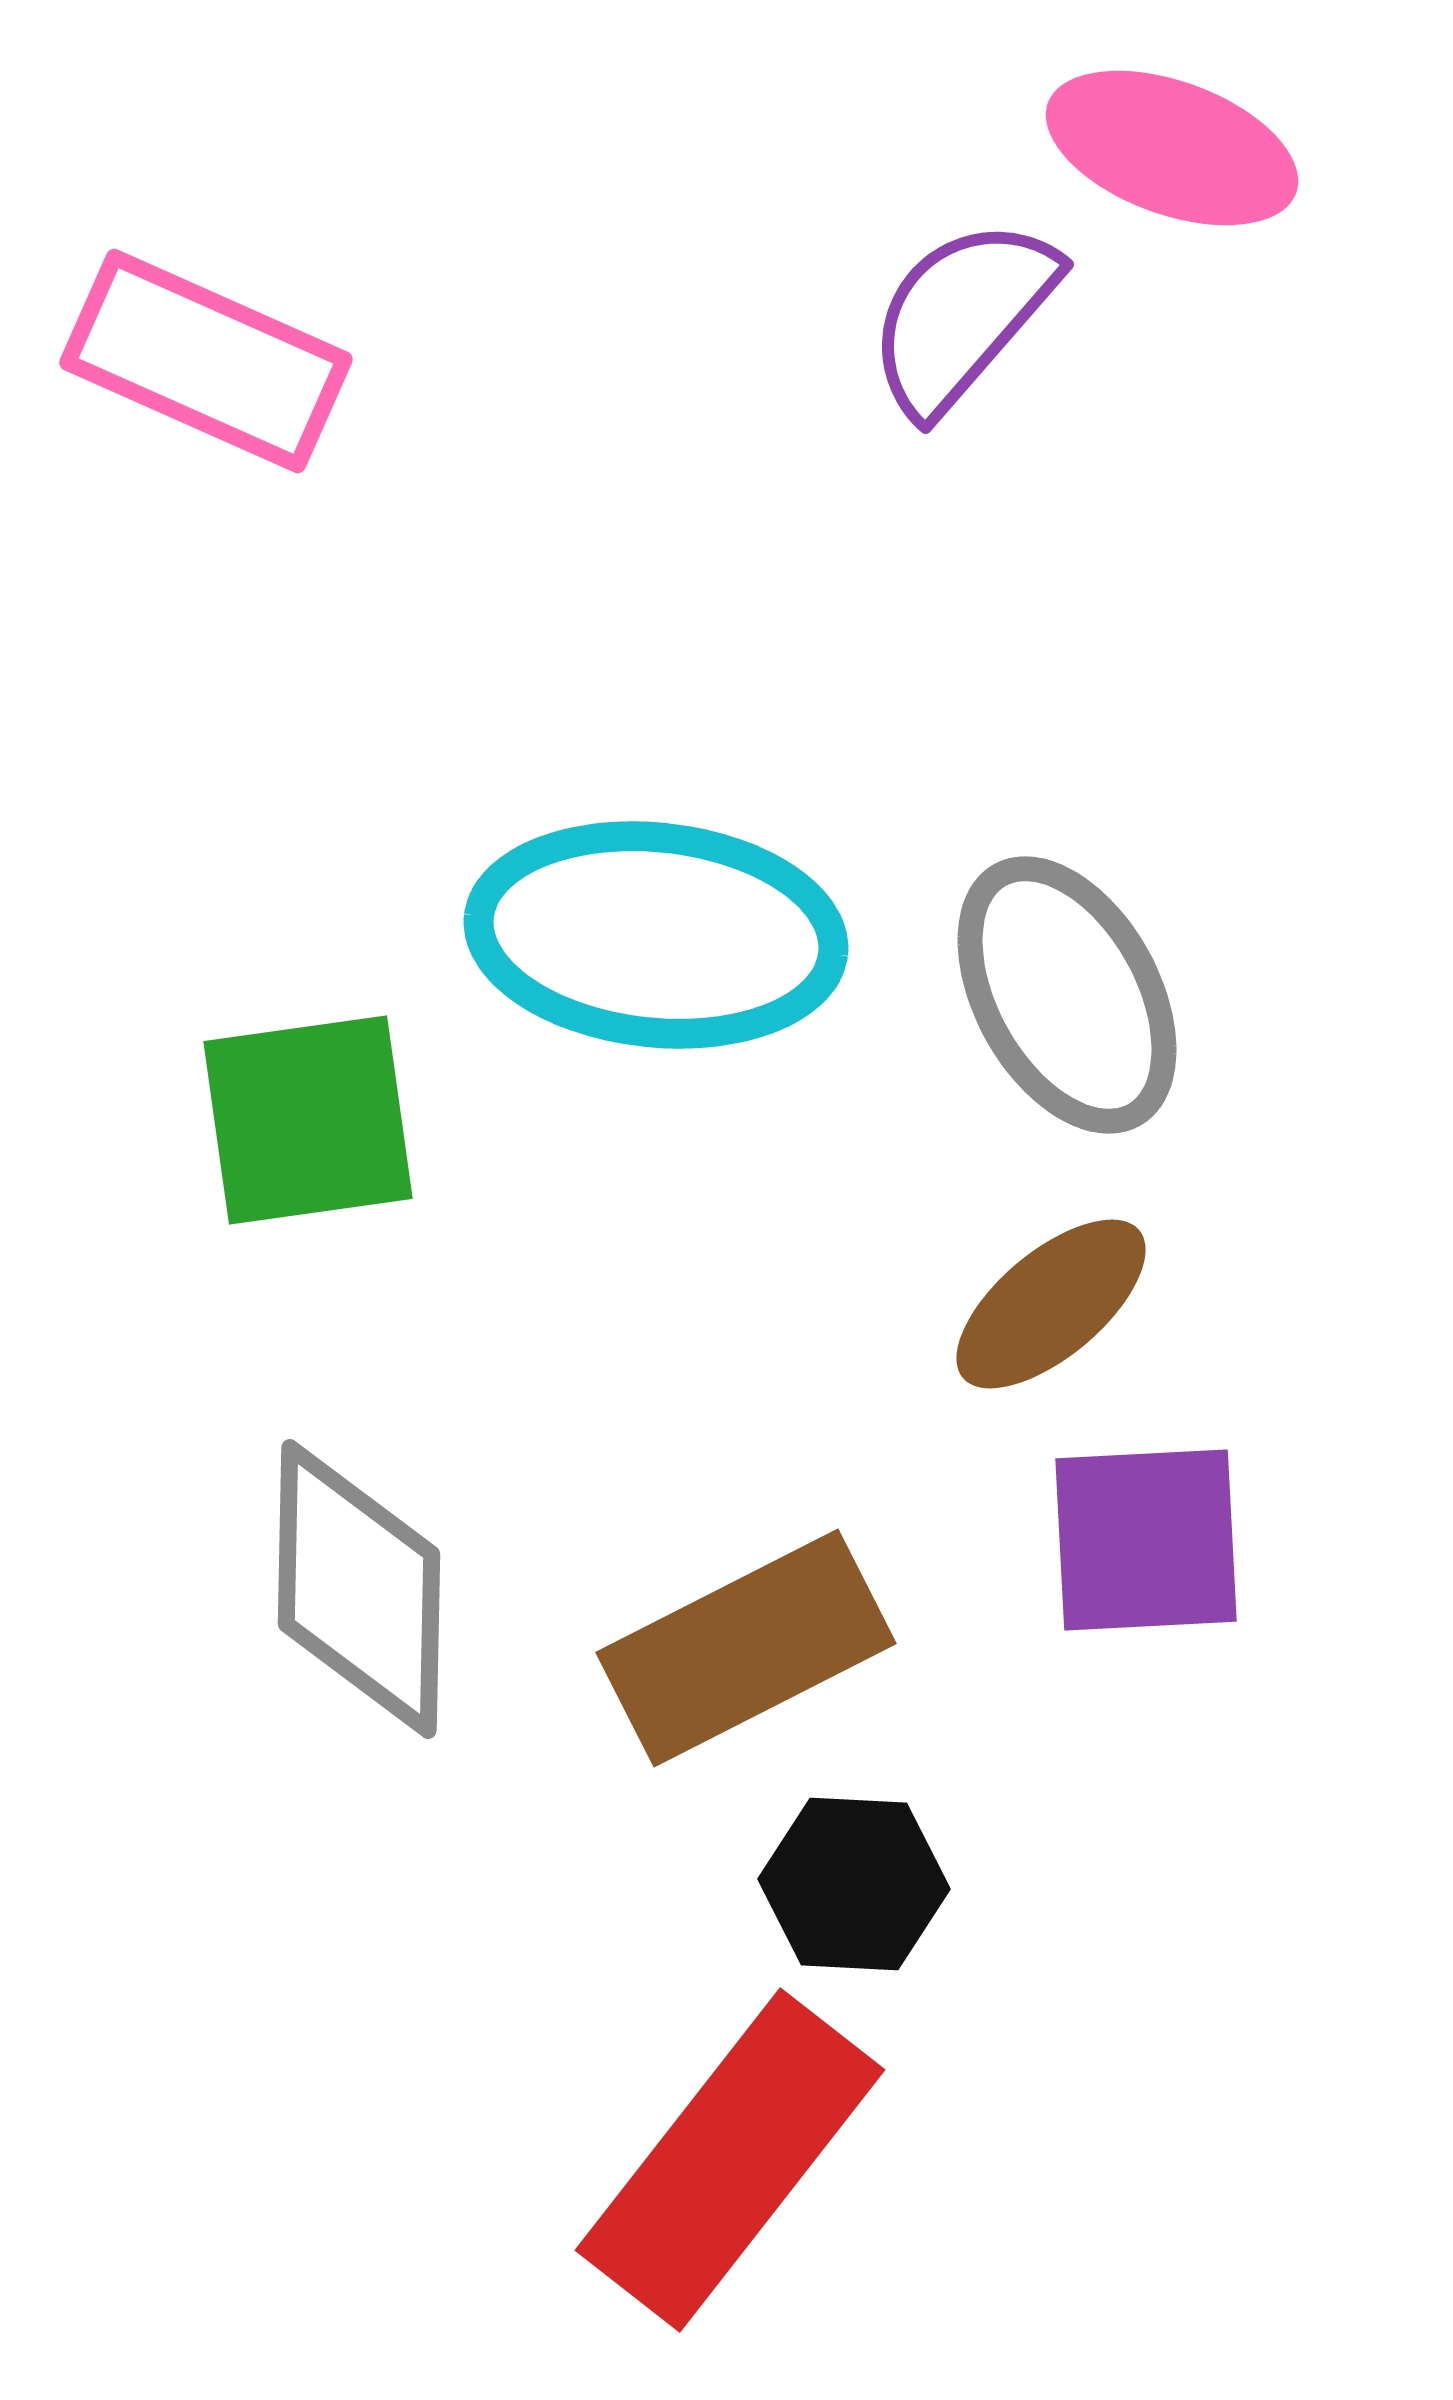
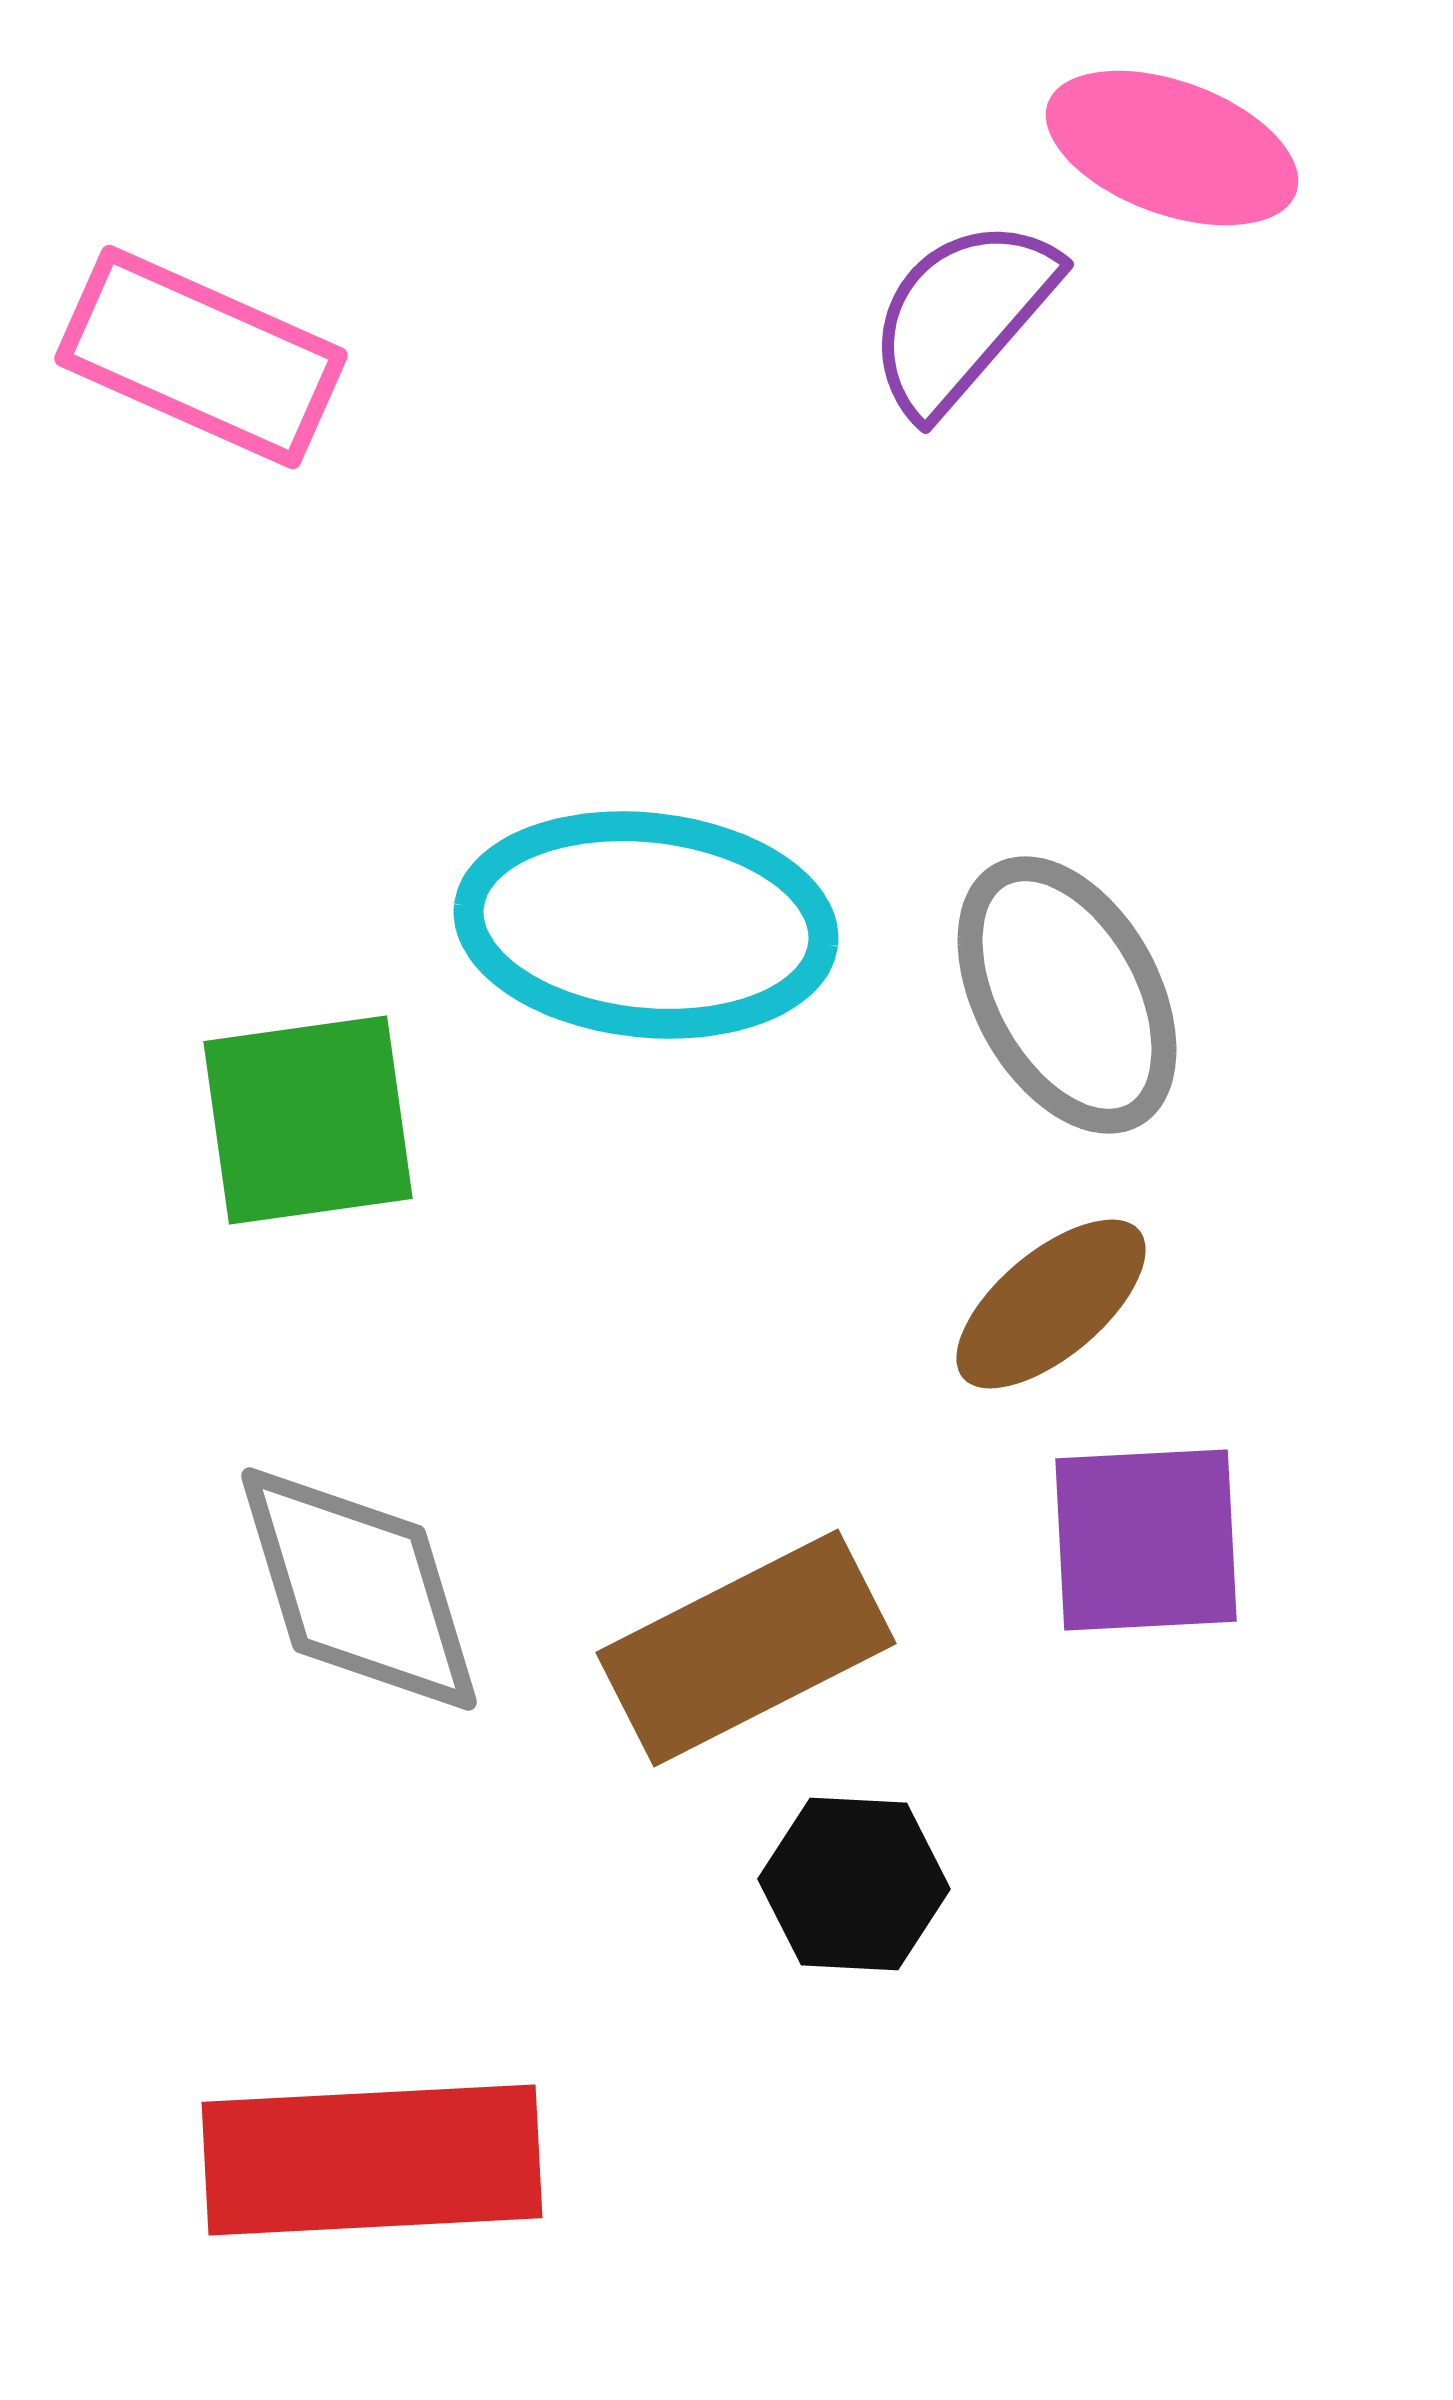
pink rectangle: moved 5 px left, 4 px up
cyan ellipse: moved 10 px left, 10 px up
gray diamond: rotated 18 degrees counterclockwise
red rectangle: moved 358 px left; rotated 49 degrees clockwise
